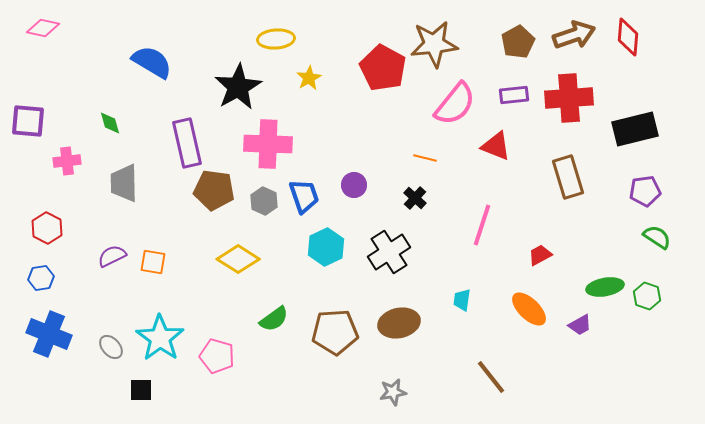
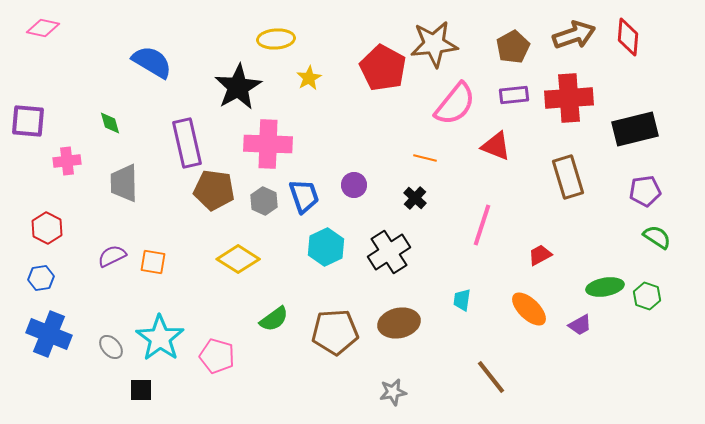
brown pentagon at (518, 42): moved 5 px left, 5 px down
